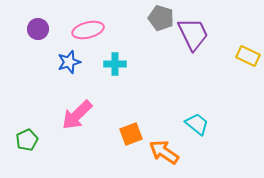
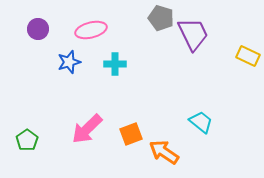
pink ellipse: moved 3 px right
pink arrow: moved 10 px right, 14 px down
cyan trapezoid: moved 4 px right, 2 px up
green pentagon: rotated 10 degrees counterclockwise
